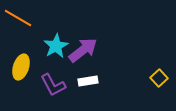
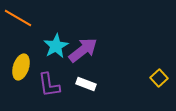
white rectangle: moved 2 px left, 3 px down; rotated 30 degrees clockwise
purple L-shape: moved 4 px left; rotated 20 degrees clockwise
